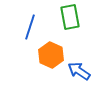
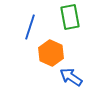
orange hexagon: moved 2 px up
blue arrow: moved 8 px left, 6 px down
